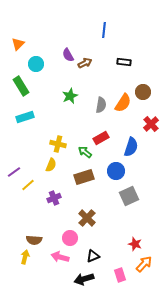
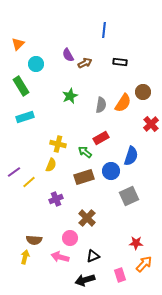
black rectangle: moved 4 px left
blue semicircle: moved 9 px down
blue circle: moved 5 px left
yellow line: moved 1 px right, 3 px up
purple cross: moved 2 px right, 1 px down
red star: moved 1 px right, 1 px up; rotated 16 degrees counterclockwise
black arrow: moved 1 px right, 1 px down
